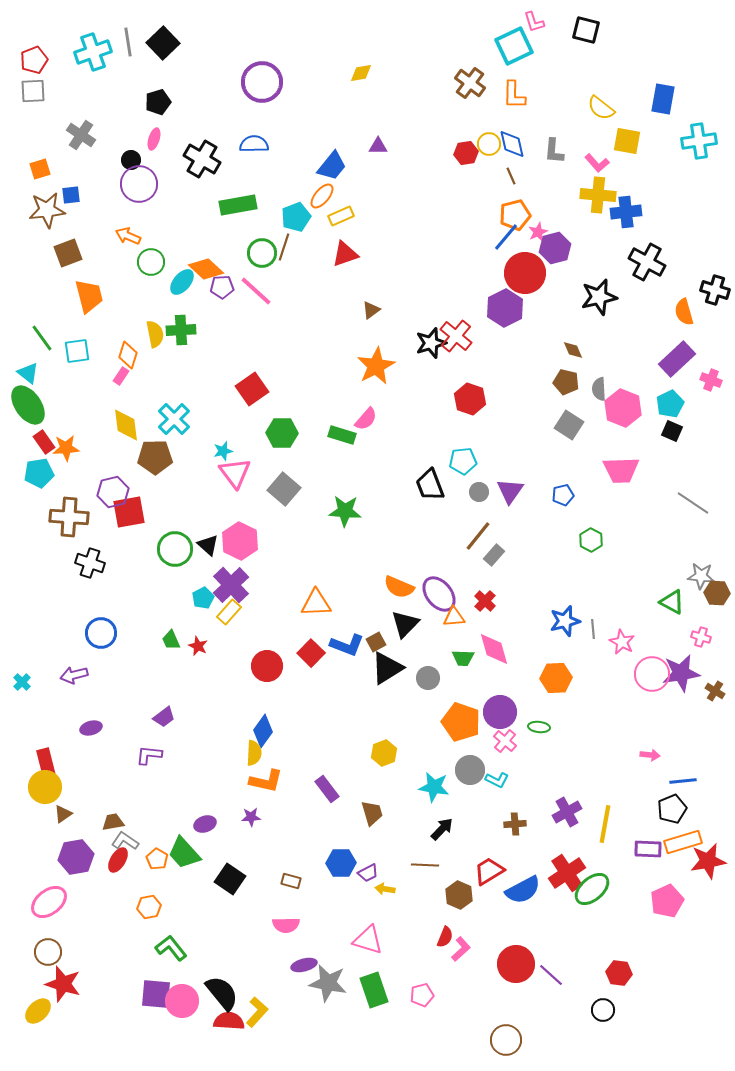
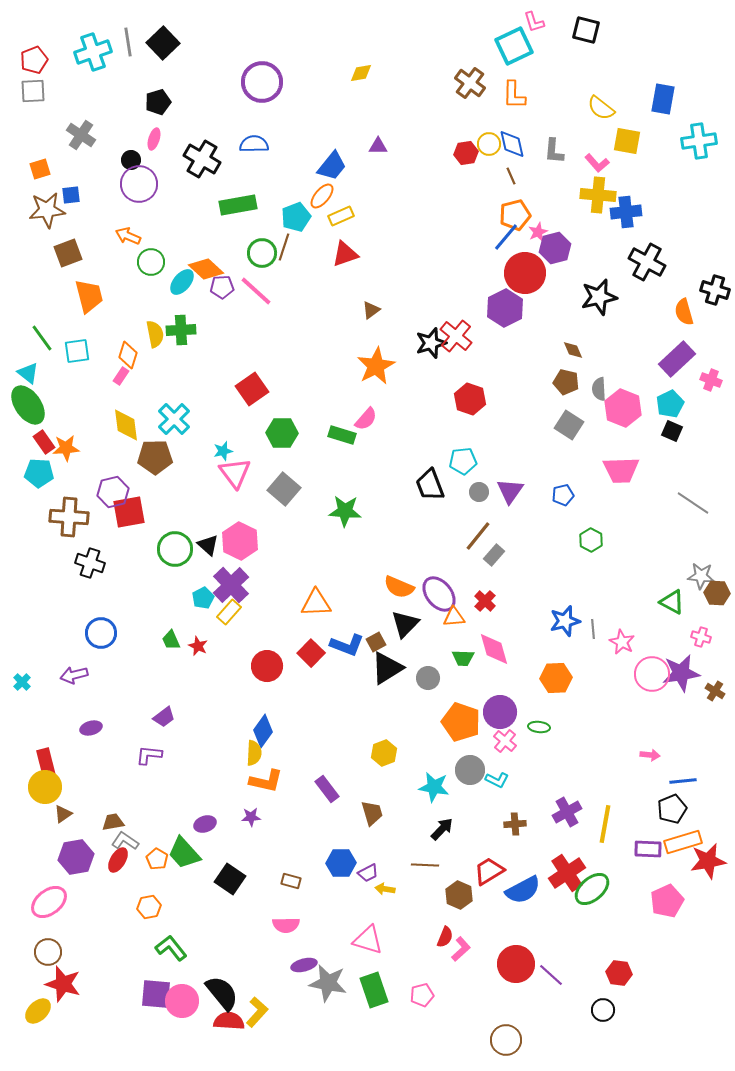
cyan pentagon at (39, 473): rotated 12 degrees clockwise
